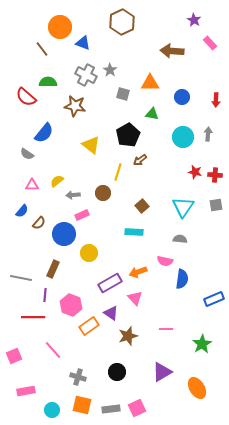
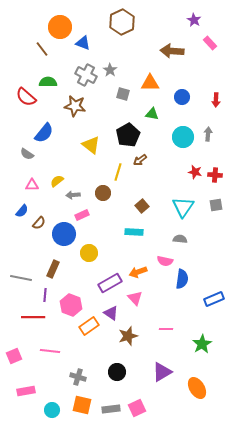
pink line at (53, 350): moved 3 px left, 1 px down; rotated 42 degrees counterclockwise
